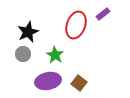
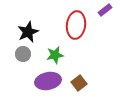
purple rectangle: moved 2 px right, 4 px up
red ellipse: rotated 12 degrees counterclockwise
green star: rotated 30 degrees clockwise
brown square: rotated 14 degrees clockwise
